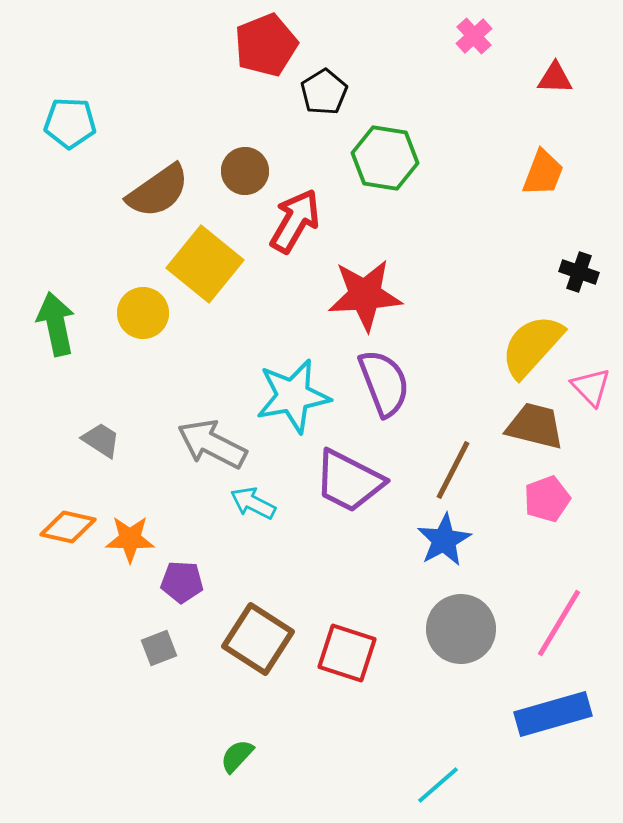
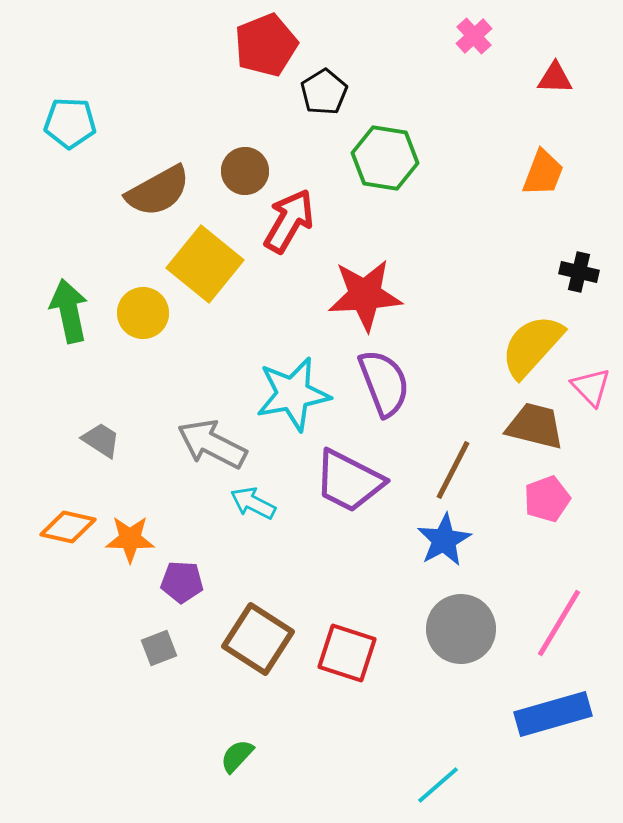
brown semicircle: rotated 6 degrees clockwise
red arrow: moved 6 px left
black cross: rotated 6 degrees counterclockwise
green arrow: moved 13 px right, 13 px up
cyan star: moved 2 px up
